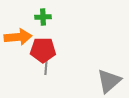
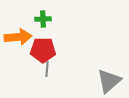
green cross: moved 2 px down
gray line: moved 1 px right, 2 px down
